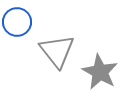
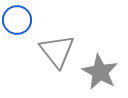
blue circle: moved 2 px up
